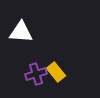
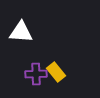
purple cross: rotated 15 degrees clockwise
